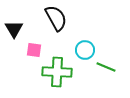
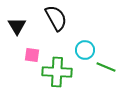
black triangle: moved 3 px right, 3 px up
pink square: moved 2 px left, 5 px down
